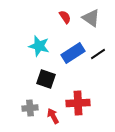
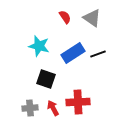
gray triangle: moved 1 px right
black line: rotated 14 degrees clockwise
red cross: moved 1 px up
red arrow: moved 8 px up
